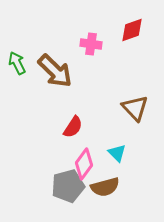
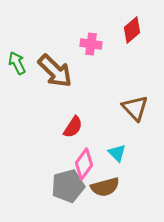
red diamond: rotated 20 degrees counterclockwise
